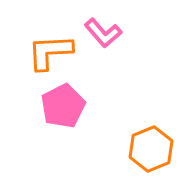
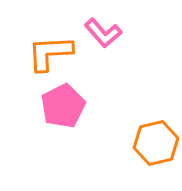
orange L-shape: moved 1 px down
orange hexagon: moved 5 px right, 6 px up; rotated 9 degrees clockwise
